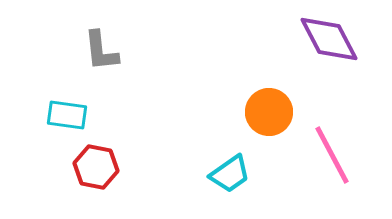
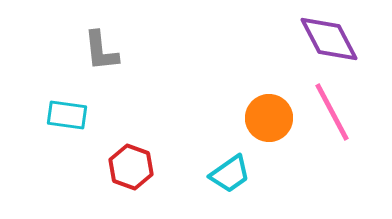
orange circle: moved 6 px down
pink line: moved 43 px up
red hexagon: moved 35 px right; rotated 9 degrees clockwise
